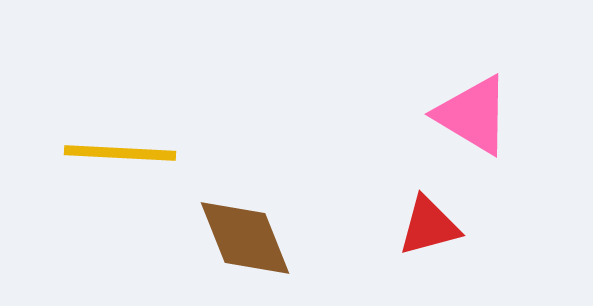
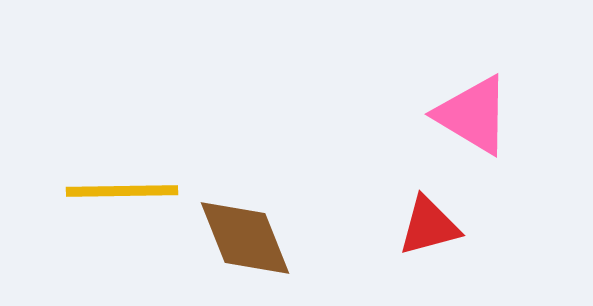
yellow line: moved 2 px right, 38 px down; rotated 4 degrees counterclockwise
